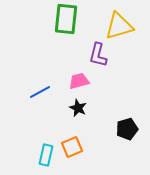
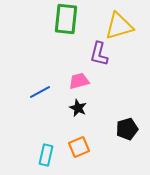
purple L-shape: moved 1 px right, 1 px up
orange square: moved 7 px right
